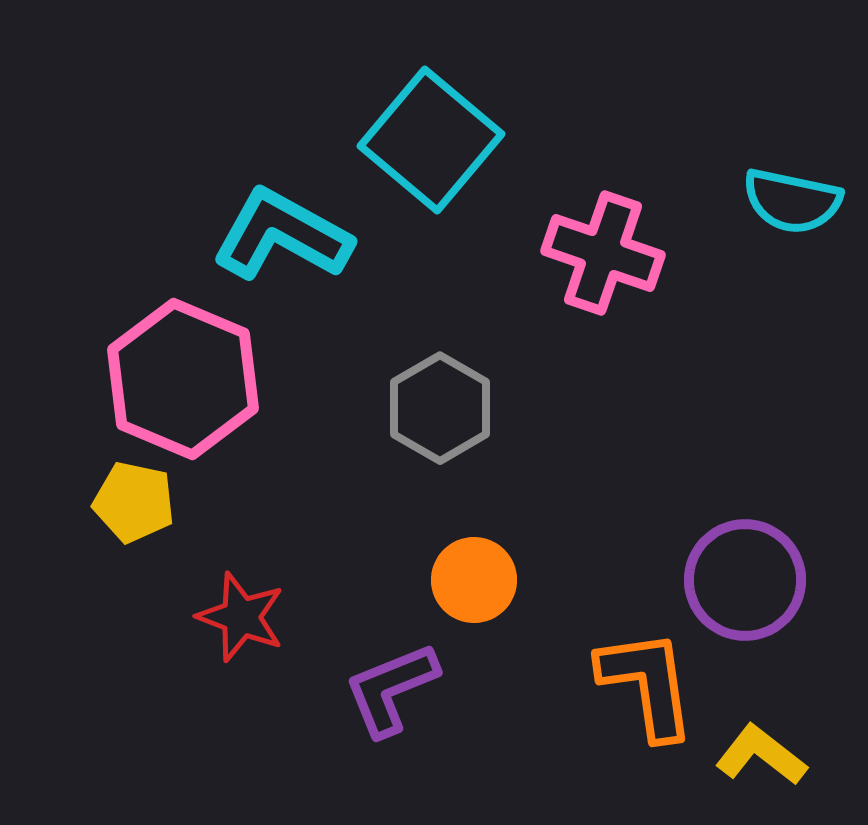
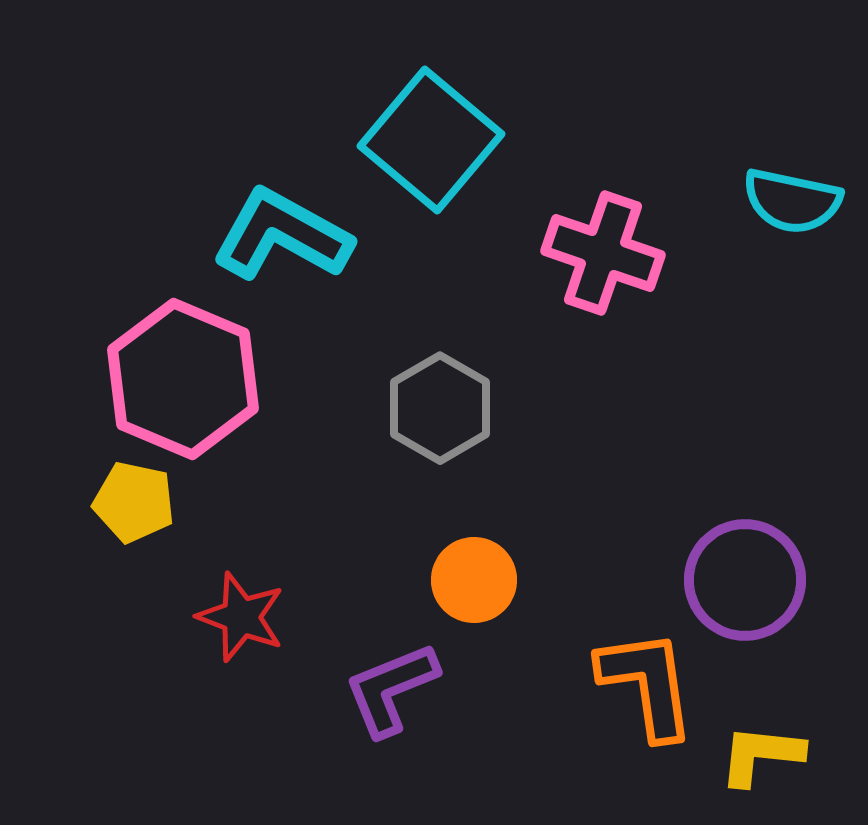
yellow L-shape: rotated 32 degrees counterclockwise
